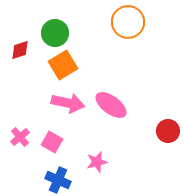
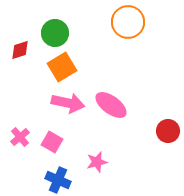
orange square: moved 1 px left, 2 px down
